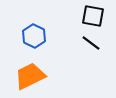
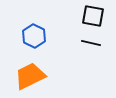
black line: rotated 24 degrees counterclockwise
